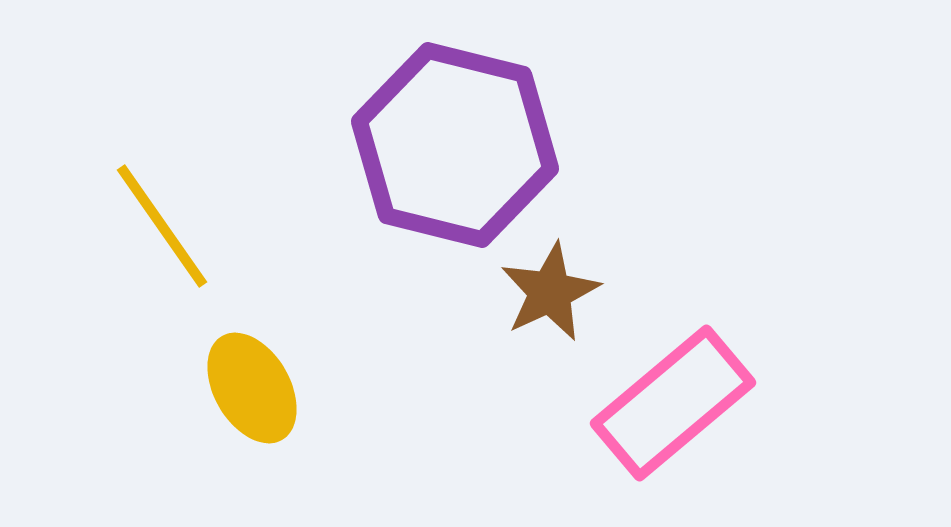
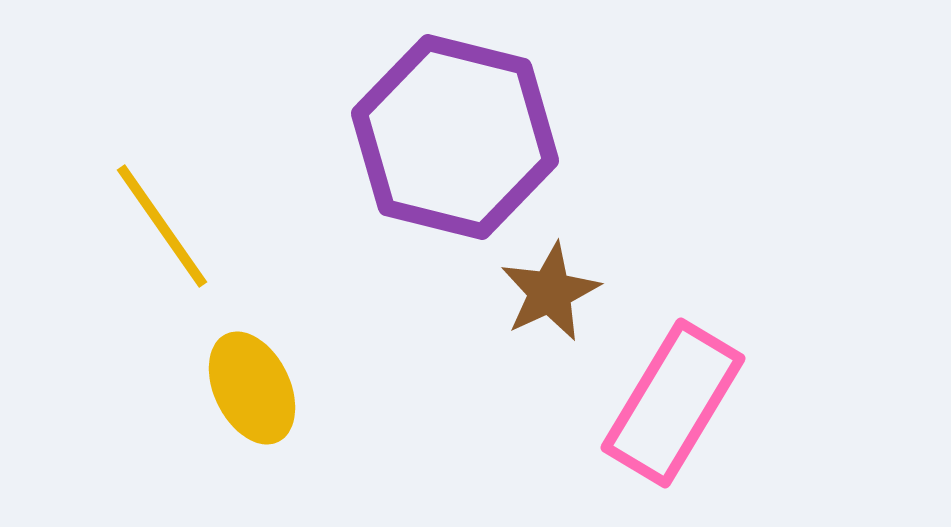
purple hexagon: moved 8 px up
yellow ellipse: rotated 4 degrees clockwise
pink rectangle: rotated 19 degrees counterclockwise
